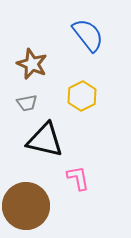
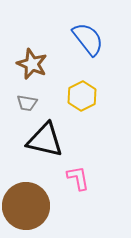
blue semicircle: moved 4 px down
gray trapezoid: rotated 20 degrees clockwise
